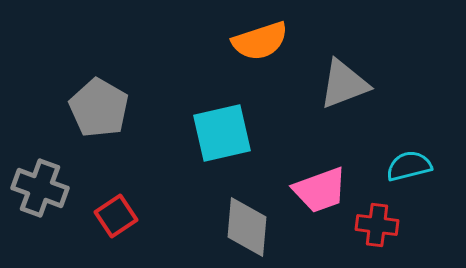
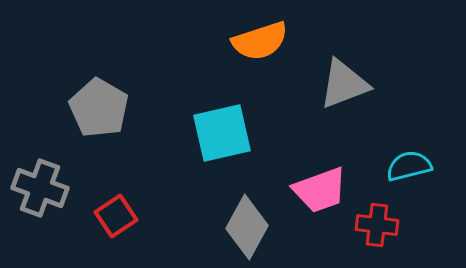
gray diamond: rotated 24 degrees clockwise
